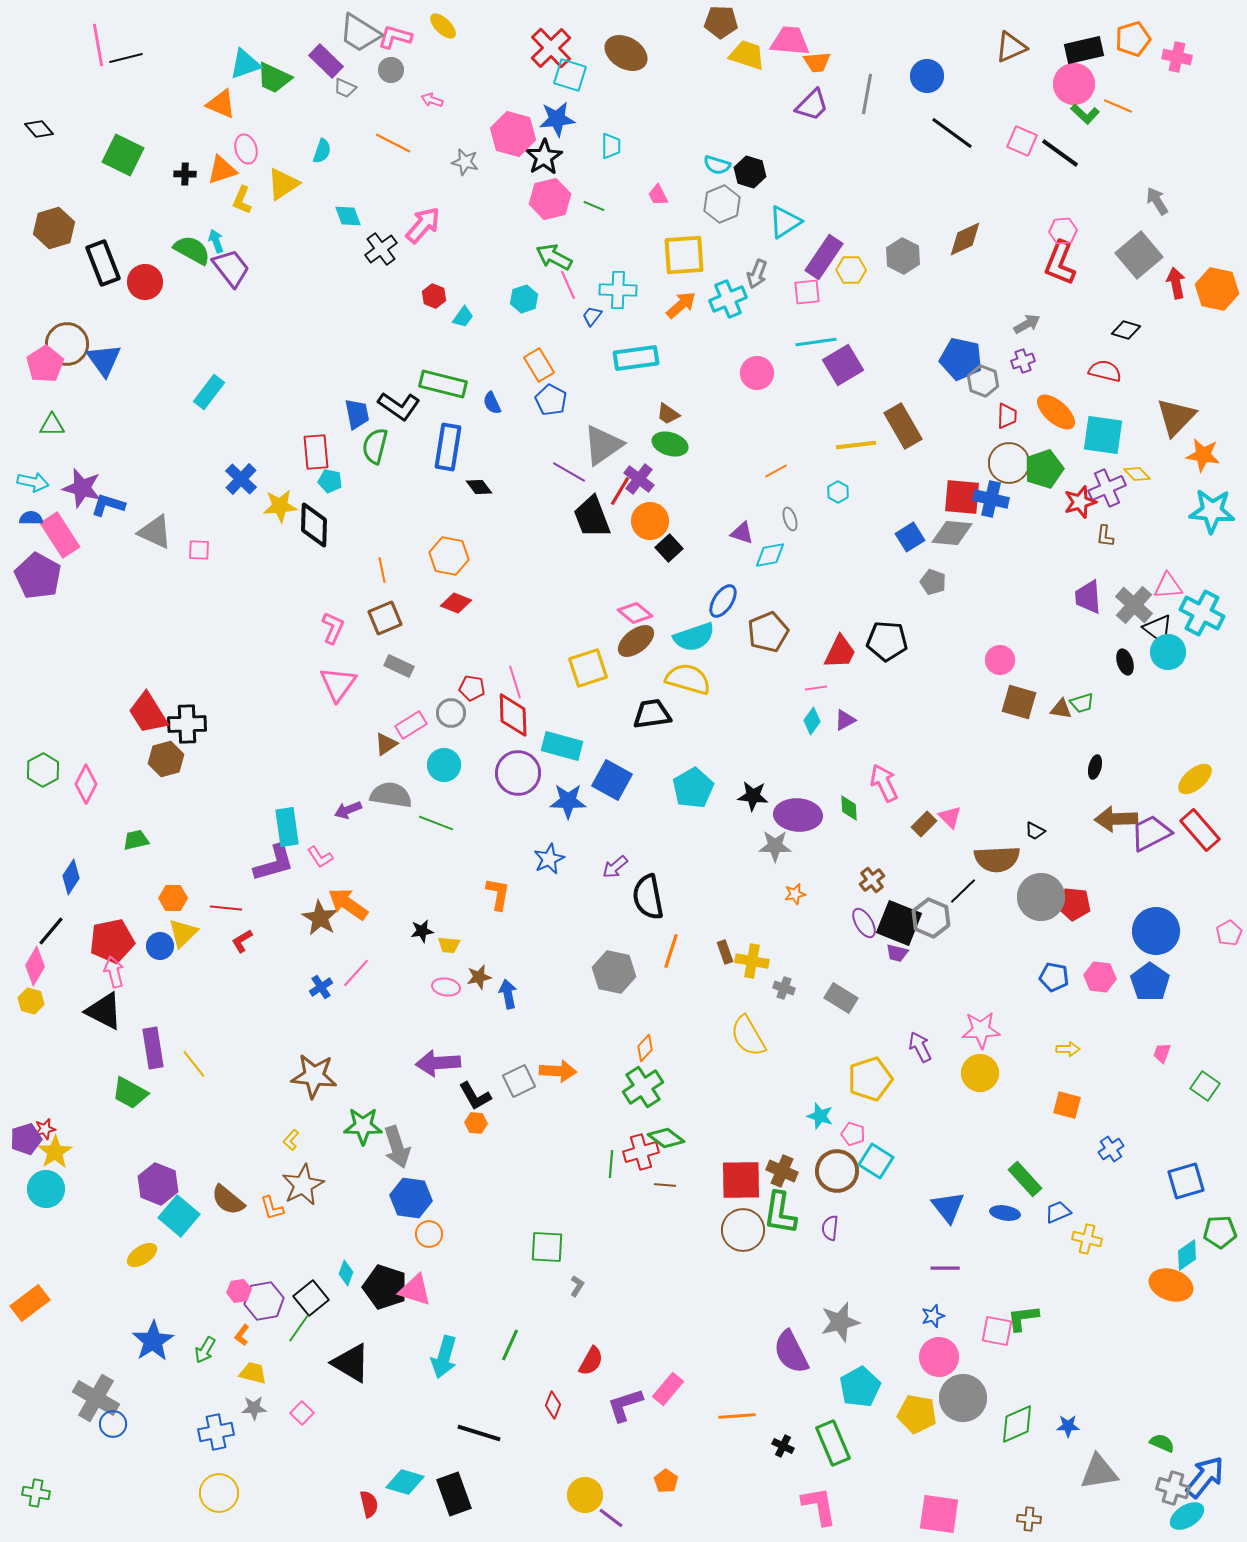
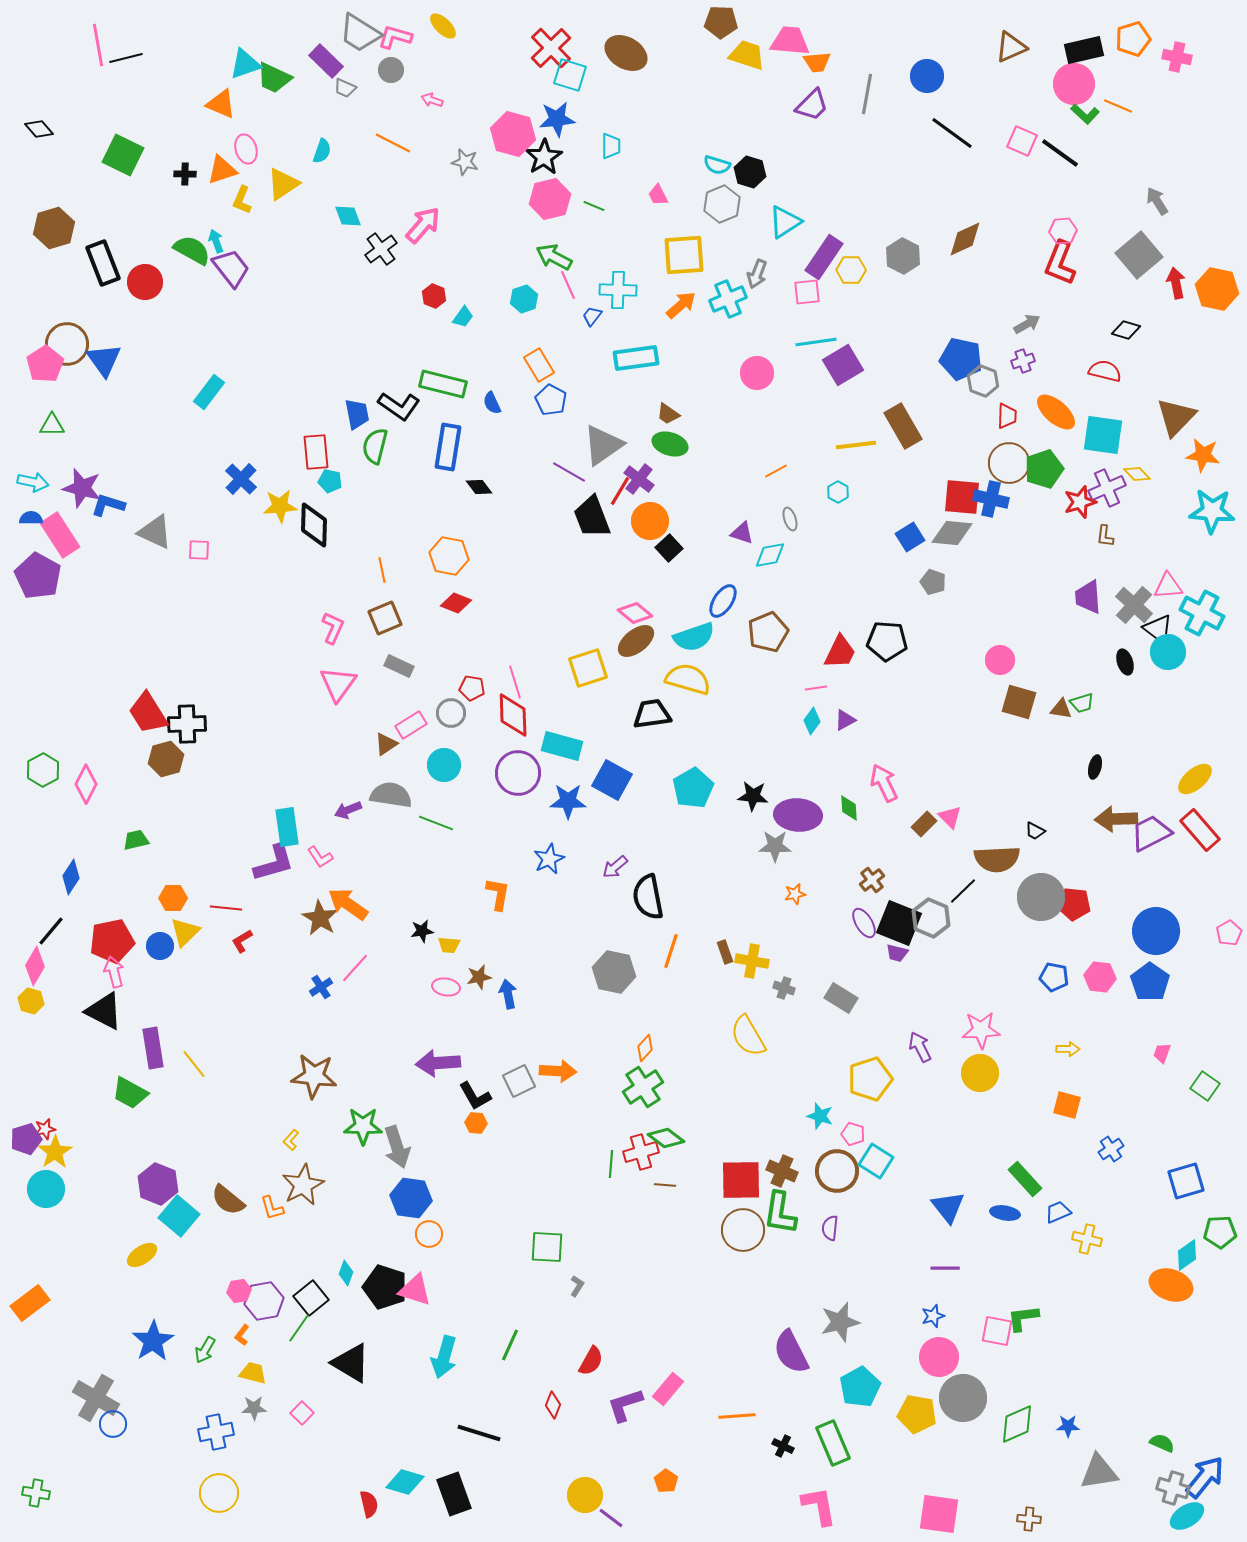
yellow triangle at (183, 933): moved 2 px right, 1 px up
pink line at (356, 973): moved 1 px left, 5 px up
